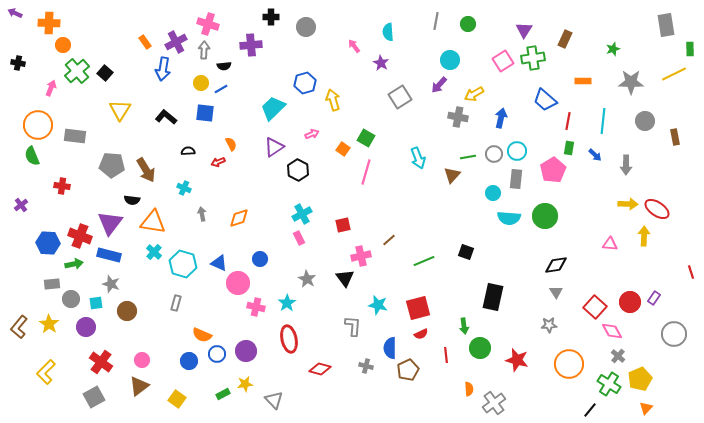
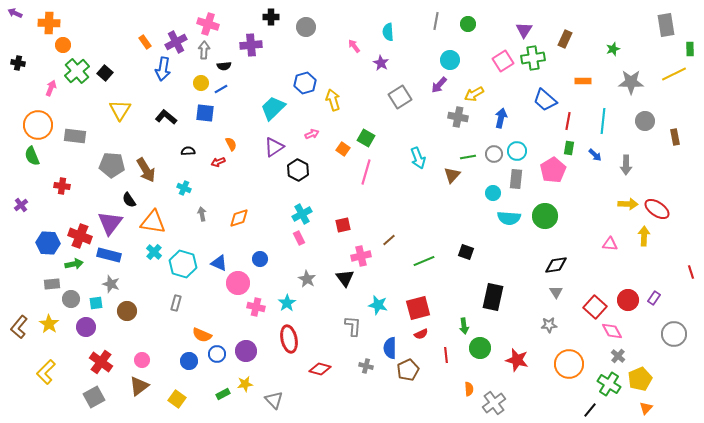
black semicircle at (132, 200): moved 3 px left; rotated 49 degrees clockwise
red circle at (630, 302): moved 2 px left, 2 px up
